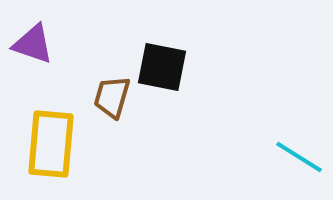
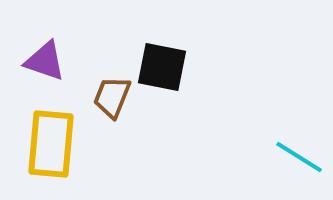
purple triangle: moved 12 px right, 17 px down
brown trapezoid: rotated 6 degrees clockwise
